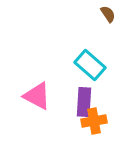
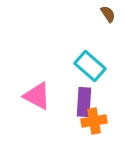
cyan rectangle: moved 1 px down
